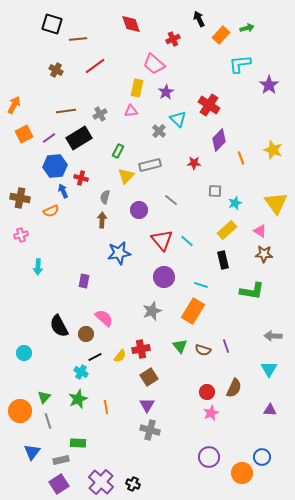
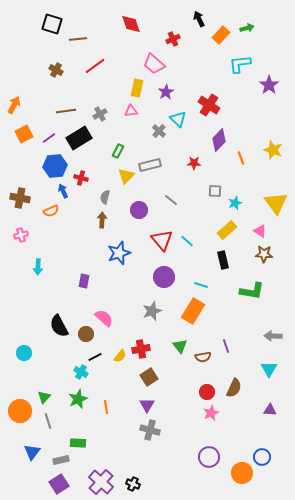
blue star at (119, 253): rotated 10 degrees counterclockwise
brown semicircle at (203, 350): moved 7 px down; rotated 28 degrees counterclockwise
